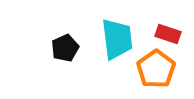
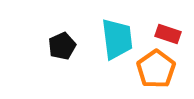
black pentagon: moved 3 px left, 2 px up
